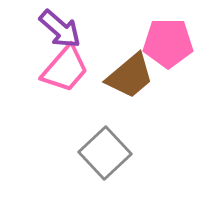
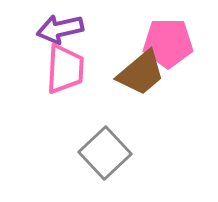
purple arrow: rotated 126 degrees clockwise
pink trapezoid: rotated 38 degrees counterclockwise
brown trapezoid: moved 11 px right, 3 px up
